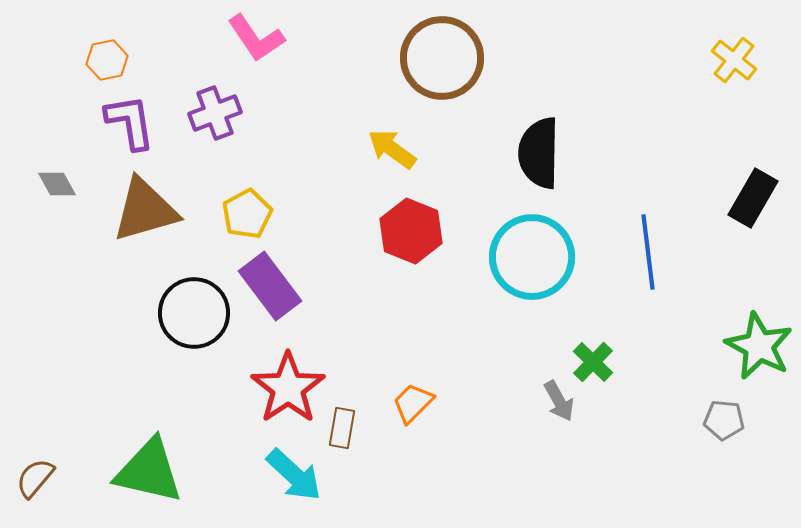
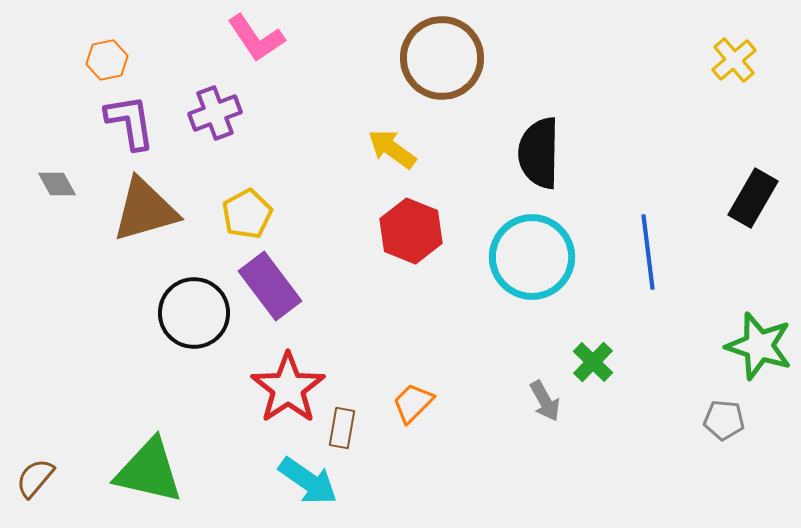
yellow cross: rotated 12 degrees clockwise
green star: rotated 10 degrees counterclockwise
gray arrow: moved 14 px left
cyan arrow: moved 14 px right, 6 px down; rotated 8 degrees counterclockwise
